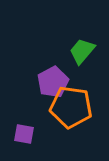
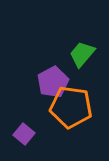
green trapezoid: moved 3 px down
purple square: rotated 30 degrees clockwise
